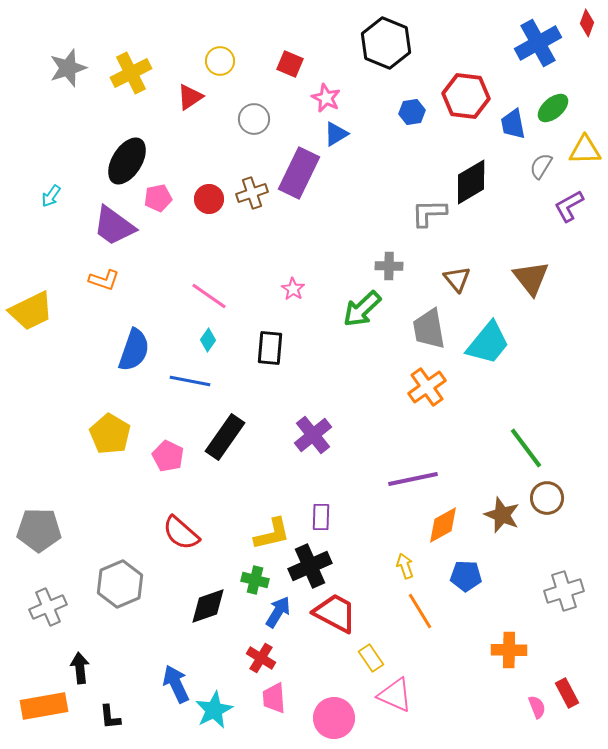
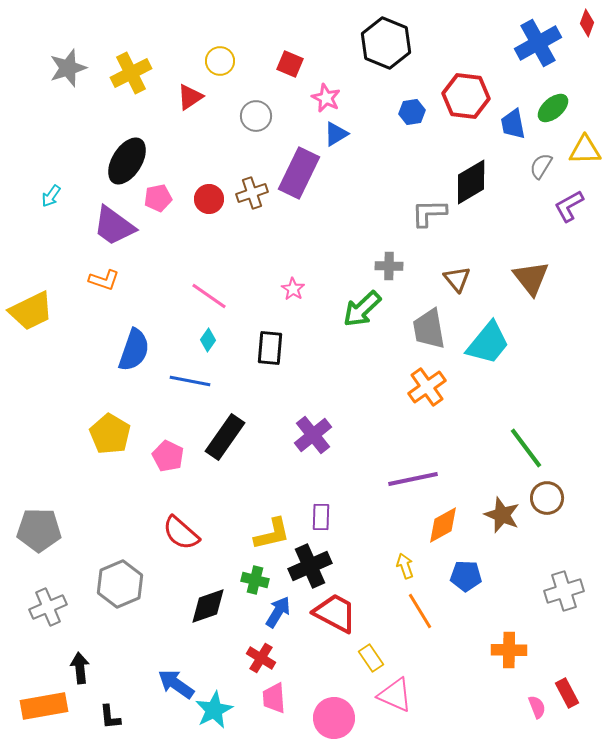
gray circle at (254, 119): moved 2 px right, 3 px up
blue arrow at (176, 684): rotated 30 degrees counterclockwise
